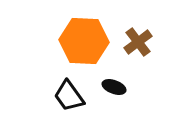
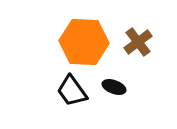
orange hexagon: moved 1 px down
black trapezoid: moved 3 px right, 5 px up
